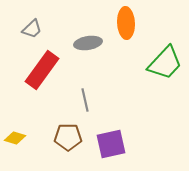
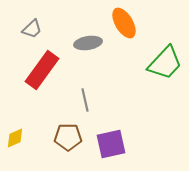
orange ellipse: moved 2 px left; rotated 28 degrees counterclockwise
yellow diamond: rotated 40 degrees counterclockwise
